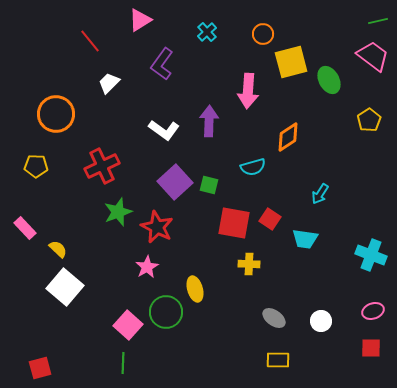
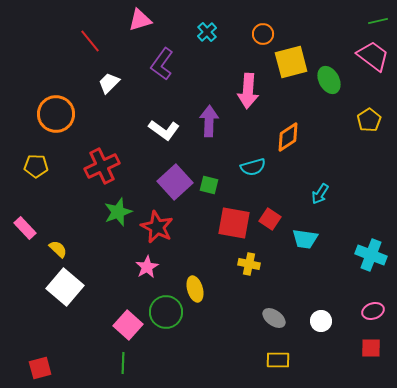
pink triangle at (140, 20): rotated 15 degrees clockwise
yellow cross at (249, 264): rotated 10 degrees clockwise
